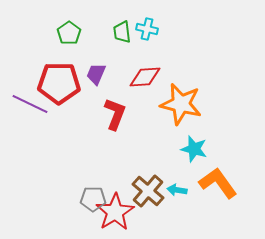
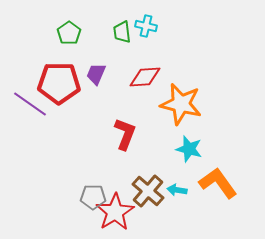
cyan cross: moved 1 px left, 3 px up
purple line: rotated 9 degrees clockwise
red L-shape: moved 10 px right, 20 px down
cyan star: moved 5 px left
gray pentagon: moved 2 px up
